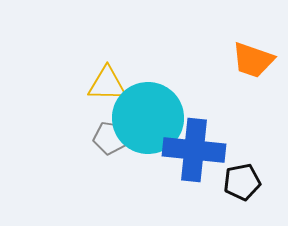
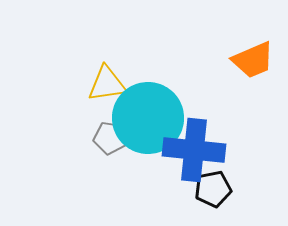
orange trapezoid: rotated 42 degrees counterclockwise
yellow triangle: rotated 9 degrees counterclockwise
black pentagon: moved 29 px left, 7 px down
